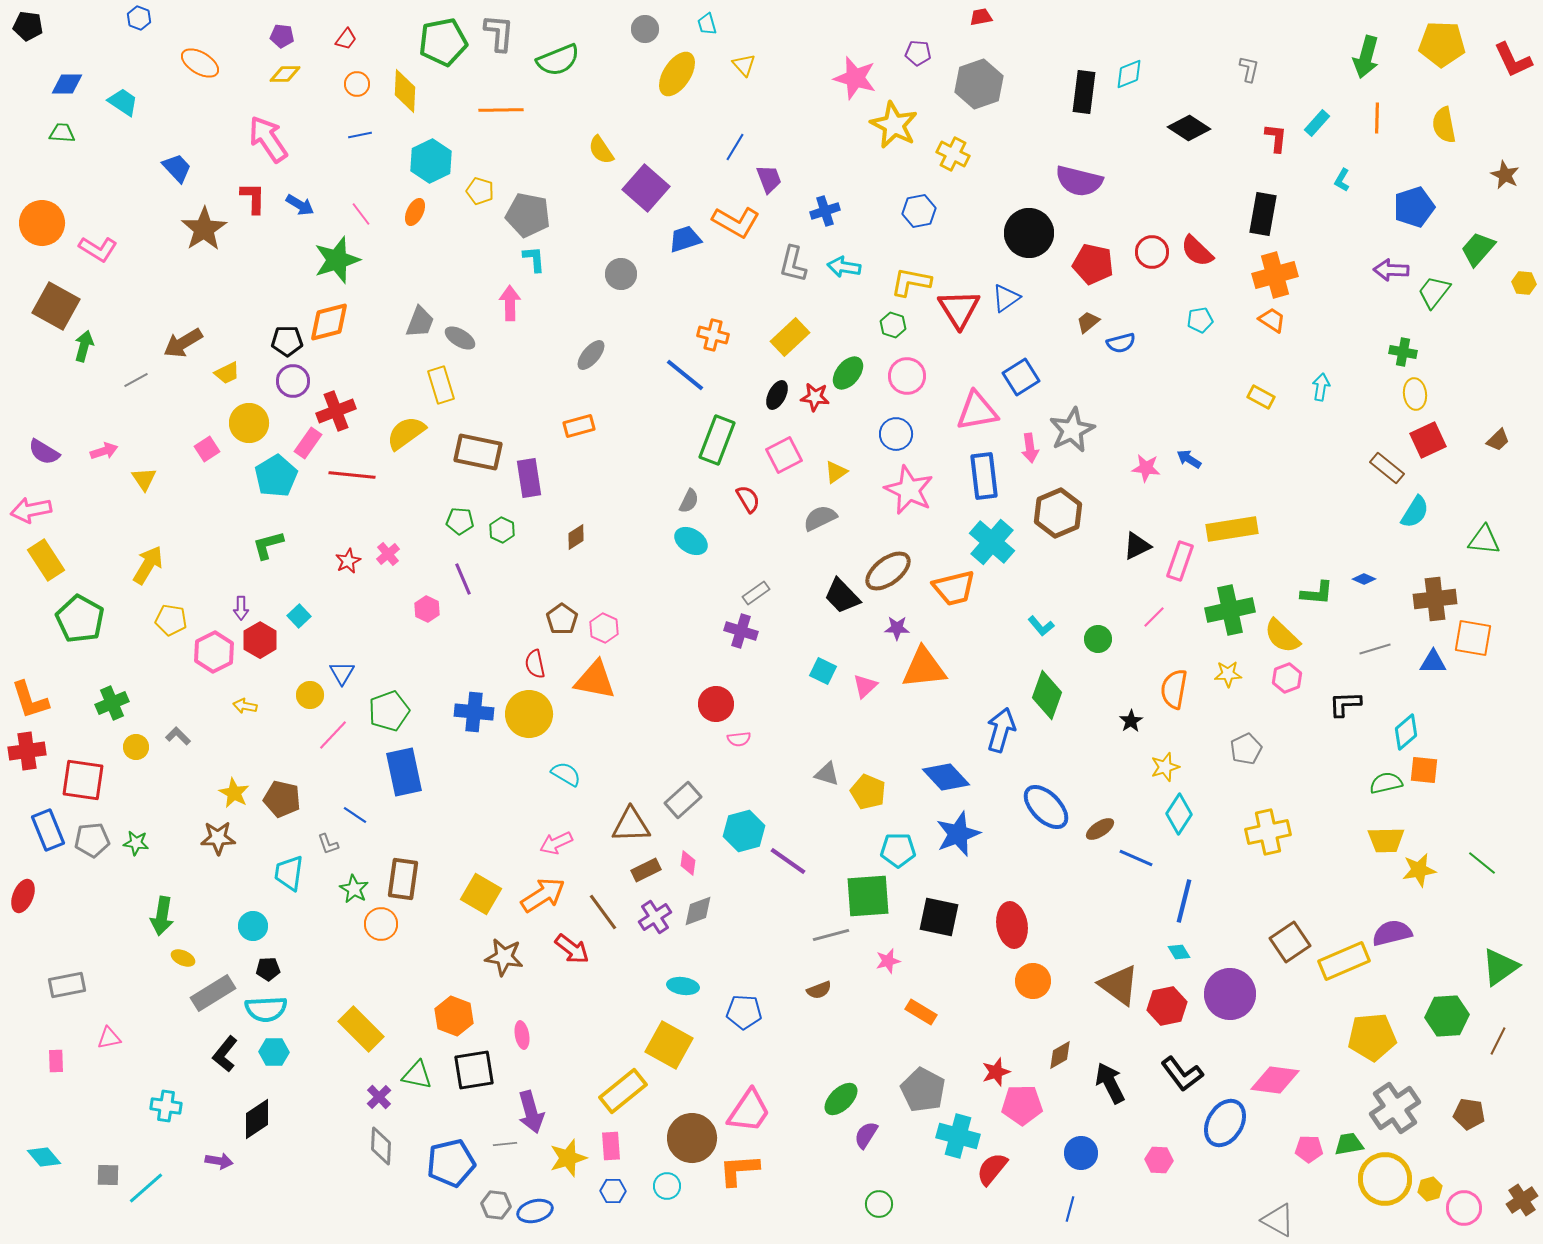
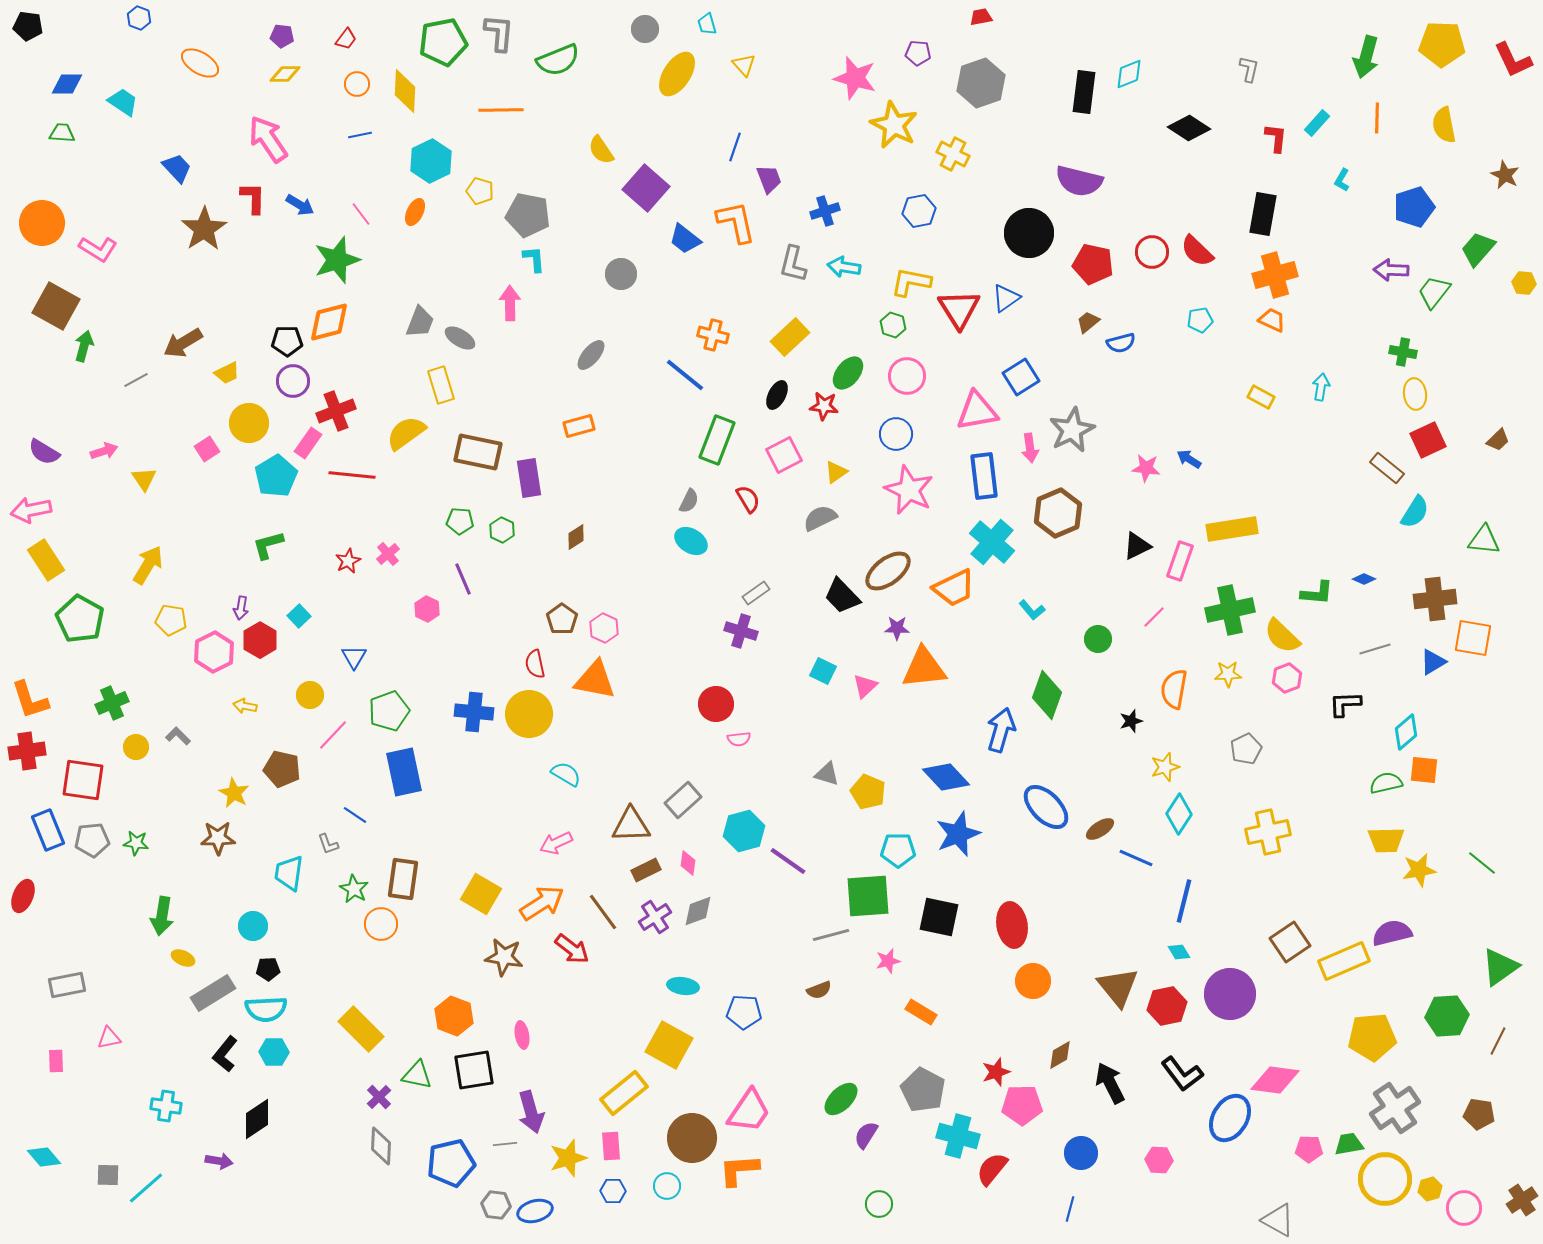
gray hexagon at (979, 84): moved 2 px right, 1 px up
blue line at (735, 147): rotated 12 degrees counterclockwise
orange L-shape at (736, 222): rotated 132 degrees counterclockwise
blue trapezoid at (685, 239): rotated 124 degrees counterclockwise
orange trapezoid at (1272, 320): rotated 8 degrees counterclockwise
red star at (815, 397): moved 9 px right, 9 px down
orange trapezoid at (954, 588): rotated 12 degrees counterclockwise
purple arrow at (241, 608): rotated 10 degrees clockwise
cyan L-shape at (1041, 626): moved 9 px left, 16 px up
blue triangle at (1433, 662): rotated 32 degrees counterclockwise
blue triangle at (342, 673): moved 12 px right, 16 px up
black star at (1131, 721): rotated 15 degrees clockwise
brown pentagon at (282, 799): moved 30 px up
orange arrow at (543, 895): moved 1 px left, 8 px down
brown triangle at (1119, 985): moved 1 px left, 2 px down; rotated 15 degrees clockwise
yellow rectangle at (623, 1091): moved 1 px right, 2 px down
brown pentagon at (1469, 1114): moved 10 px right
blue ellipse at (1225, 1123): moved 5 px right, 5 px up
